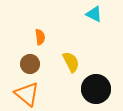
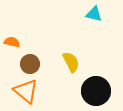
cyan triangle: rotated 12 degrees counterclockwise
orange semicircle: moved 28 px left, 5 px down; rotated 70 degrees counterclockwise
black circle: moved 2 px down
orange triangle: moved 1 px left, 3 px up
